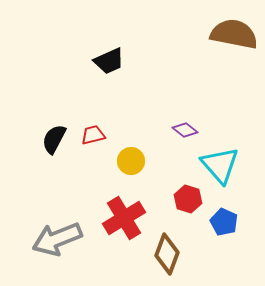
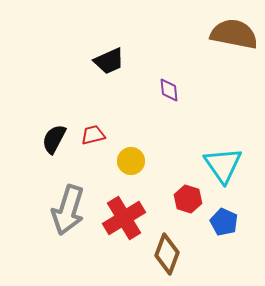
purple diamond: moved 16 px left, 40 px up; rotated 45 degrees clockwise
cyan triangle: moved 3 px right; rotated 6 degrees clockwise
gray arrow: moved 11 px right, 29 px up; rotated 51 degrees counterclockwise
